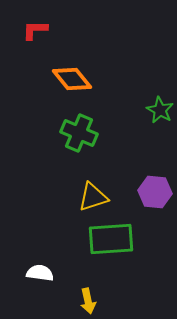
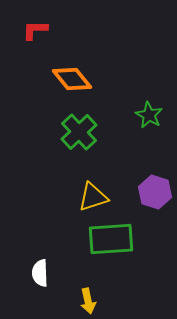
green star: moved 11 px left, 5 px down
green cross: moved 1 px up; rotated 24 degrees clockwise
purple hexagon: rotated 12 degrees clockwise
white semicircle: rotated 100 degrees counterclockwise
